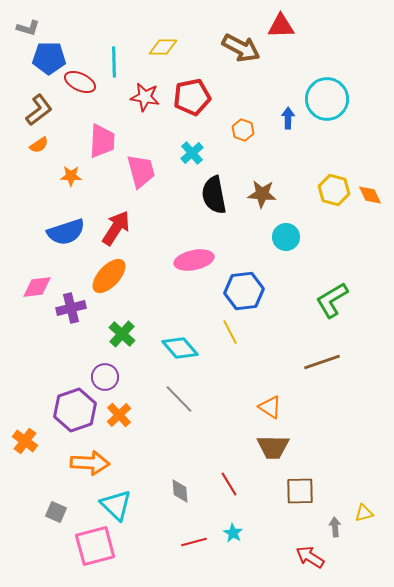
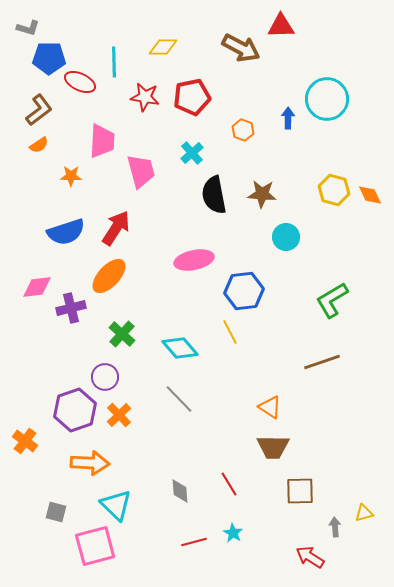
gray square at (56, 512): rotated 10 degrees counterclockwise
